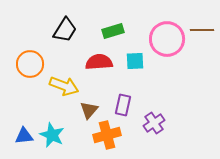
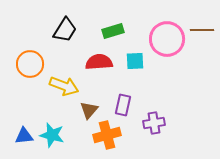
purple cross: rotated 25 degrees clockwise
cyan star: rotated 10 degrees counterclockwise
